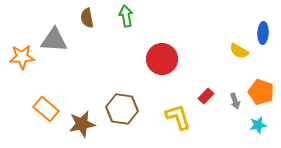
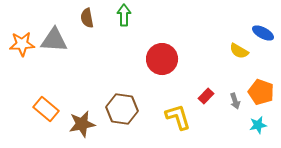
green arrow: moved 2 px left, 1 px up; rotated 10 degrees clockwise
blue ellipse: rotated 65 degrees counterclockwise
orange star: moved 13 px up
